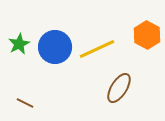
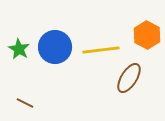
green star: moved 5 px down; rotated 15 degrees counterclockwise
yellow line: moved 4 px right, 1 px down; rotated 18 degrees clockwise
brown ellipse: moved 10 px right, 10 px up
